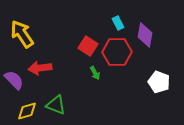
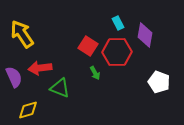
purple semicircle: moved 3 px up; rotated 20 degrees clockwise
green triangle: moved 4 px right, 17 px up
yellow diamond: moved 1 px right, 1 px up
